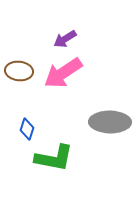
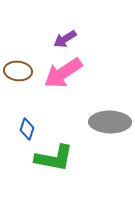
brown ellipse: moved 1 px left
